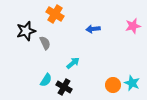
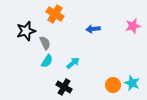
cyan semicircle: moved 1 px right, 19 px up
